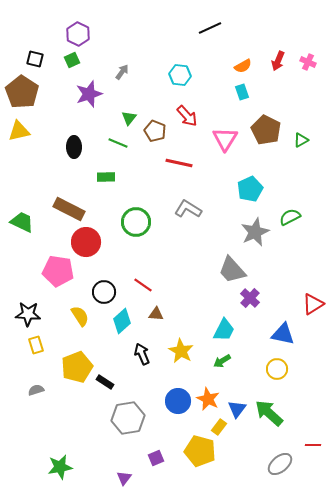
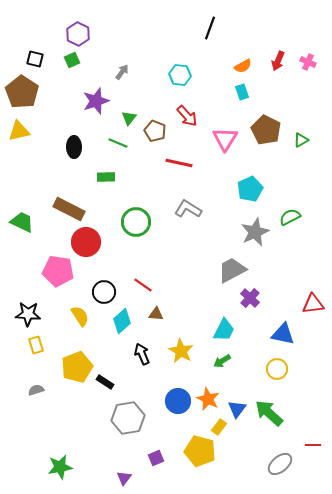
black line at (210, 28): rotated 45 degrees counterclockwise
purple star at (89, 94): moved 7 px right, 7 px down
gray trapezoid at (232, 270): rotated 104 degrees clockwise
red triangle at (313, 304): rotated 25 degrees clockwise
